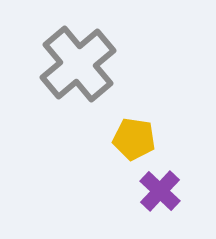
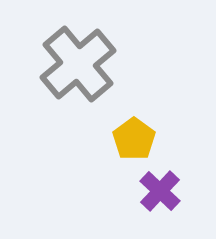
yellow pentagon: rotated 27 degrees clockwise
